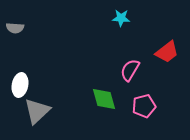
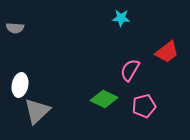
green diamond: rotated 48 degrees counterclockwise
